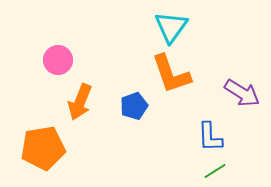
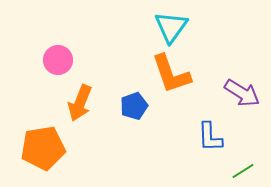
orange arrow: moved 1 px down
green line: moved 28 px right
